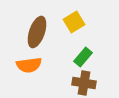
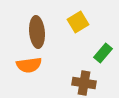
yellow square: moved 4 px right
brown ellipse: rotated 24 degrees counterclockwise
green rectangle: moved 20 px right, 4 px up
